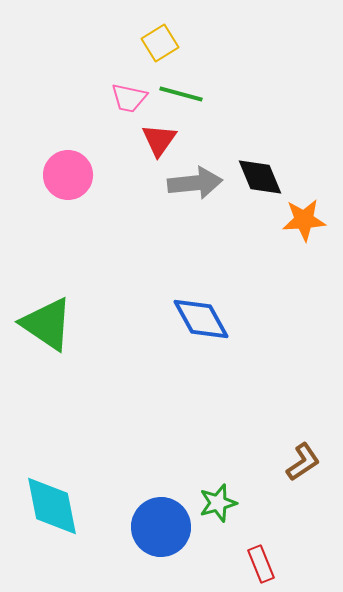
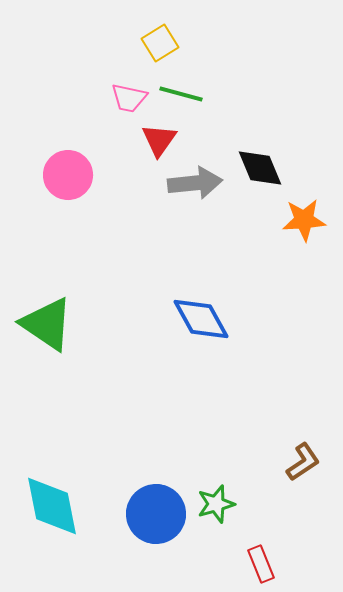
black diamond: moved 9 px up
green star: moved 2 px left, 1 px down
blue circle: moved 5 px left, 13 px up
